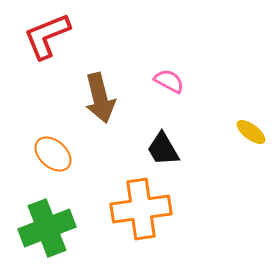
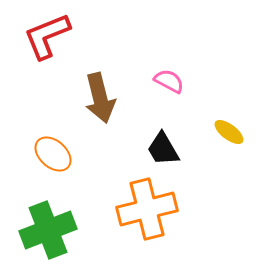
yellow ellipse: moved 22 px left
orange cross: moved 6 px right; rotated 6 degrees counterclockwise
green cross: moved 1 px right, 2 px down
